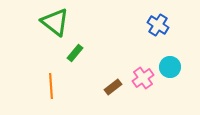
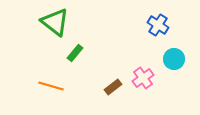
cyan circle: moved 4 px right, 8 px up
orange line: rotated 70 degrees counterclockwise
